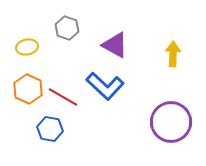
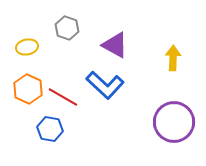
yellow arrow: moved 4 px down
blue L-shape: moved 1 px up
purple circle: moved 3 px right
